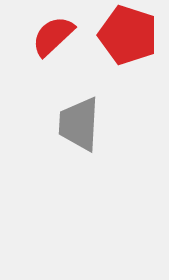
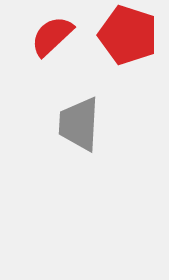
red semicircle: moved 1 px left
